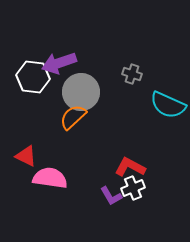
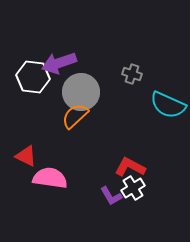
orange semicircle: moved 2 px right, 1 px up
white cross: rotated 10 degrees counterclockwise
